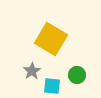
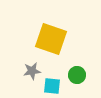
yellow square: rotated 12 degrees counterclockwise
gray star: rotated 24 degrees clockwise
